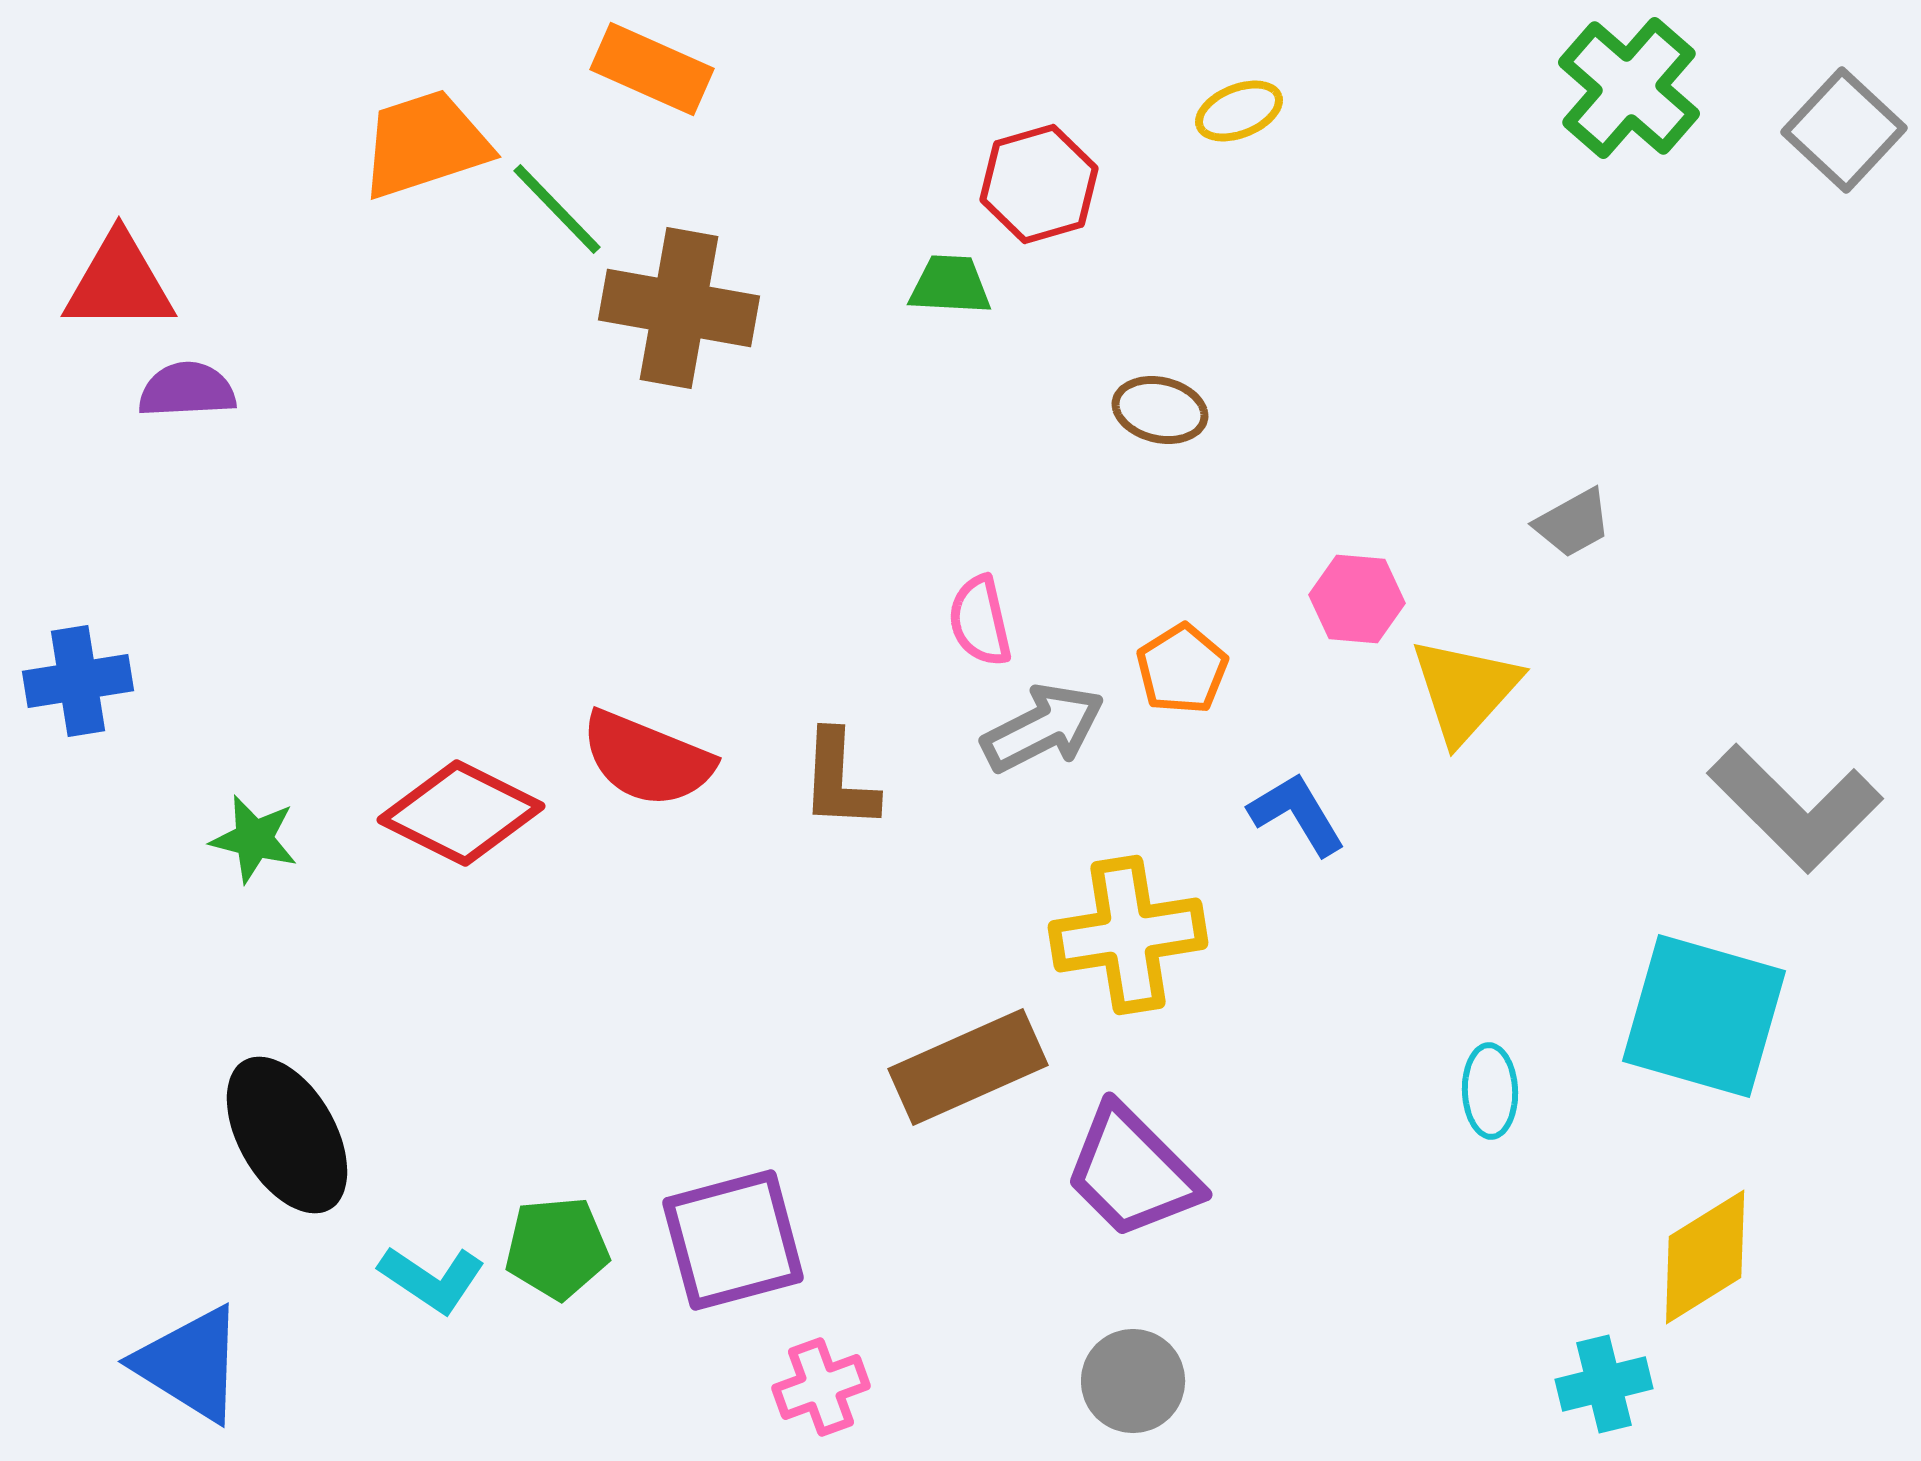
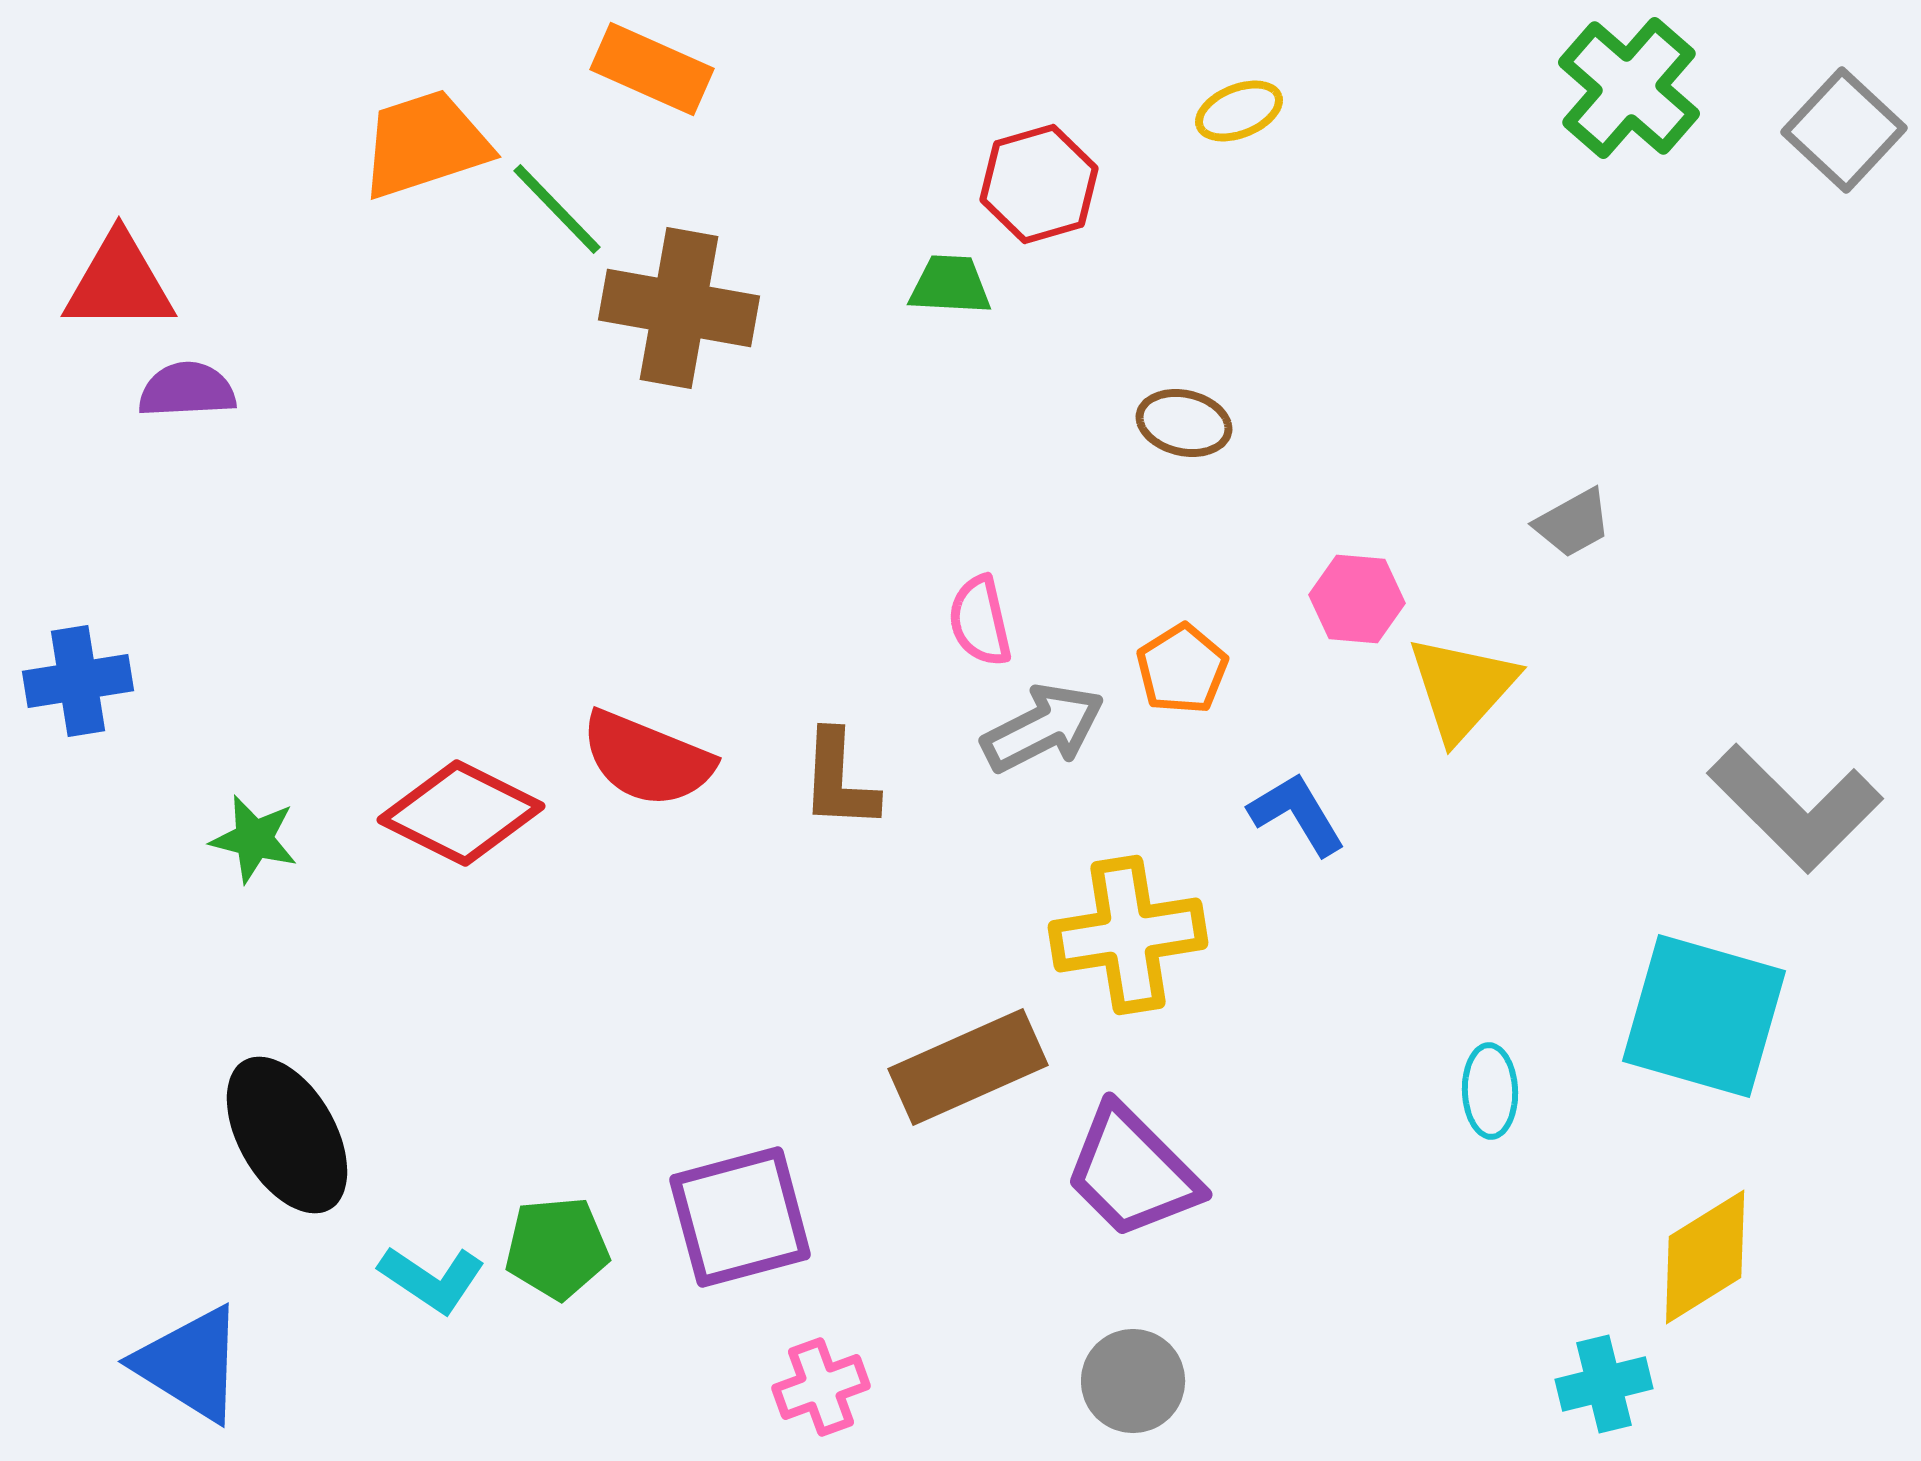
brown ellipse: moved 24 px right, 13 px down
yellow triangle: moved 3 px left, 2 px up
purple square: moved 7 px right, 23 px up
